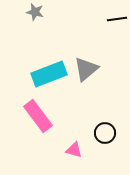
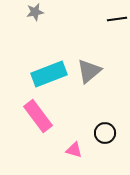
gray star: rotated 24 degrees counterclockwise
gray triangle: moved 3 px right, 2 px down
